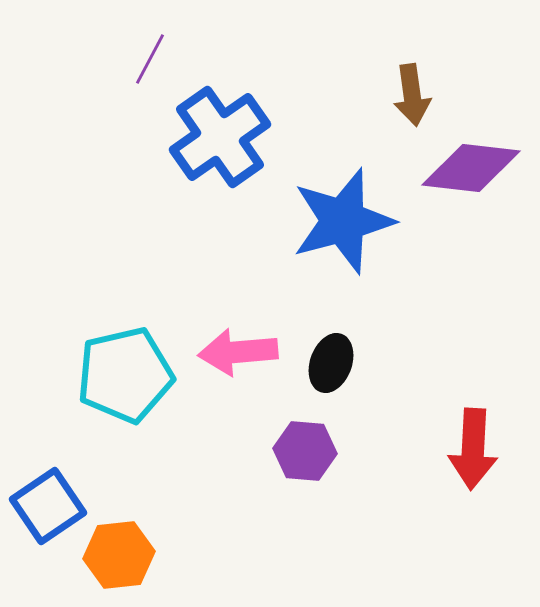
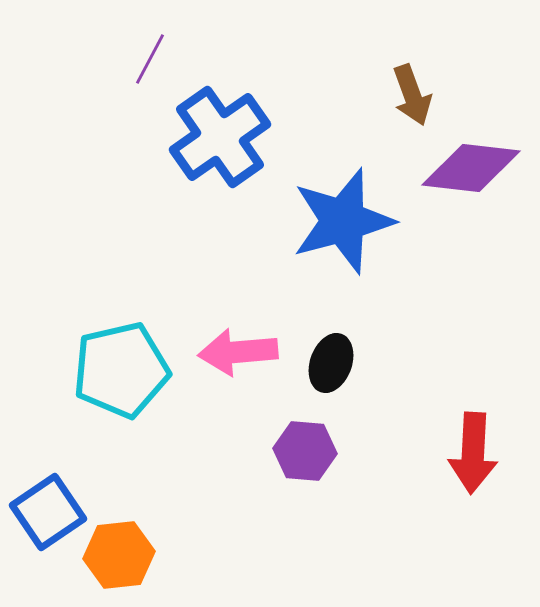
brown arrow: rotated 12 degrees counterclockwise
cyan pentagon: moved 4 px left, 5 px up
red arrow: moved 4 px down
blue square: moved 6 px down
